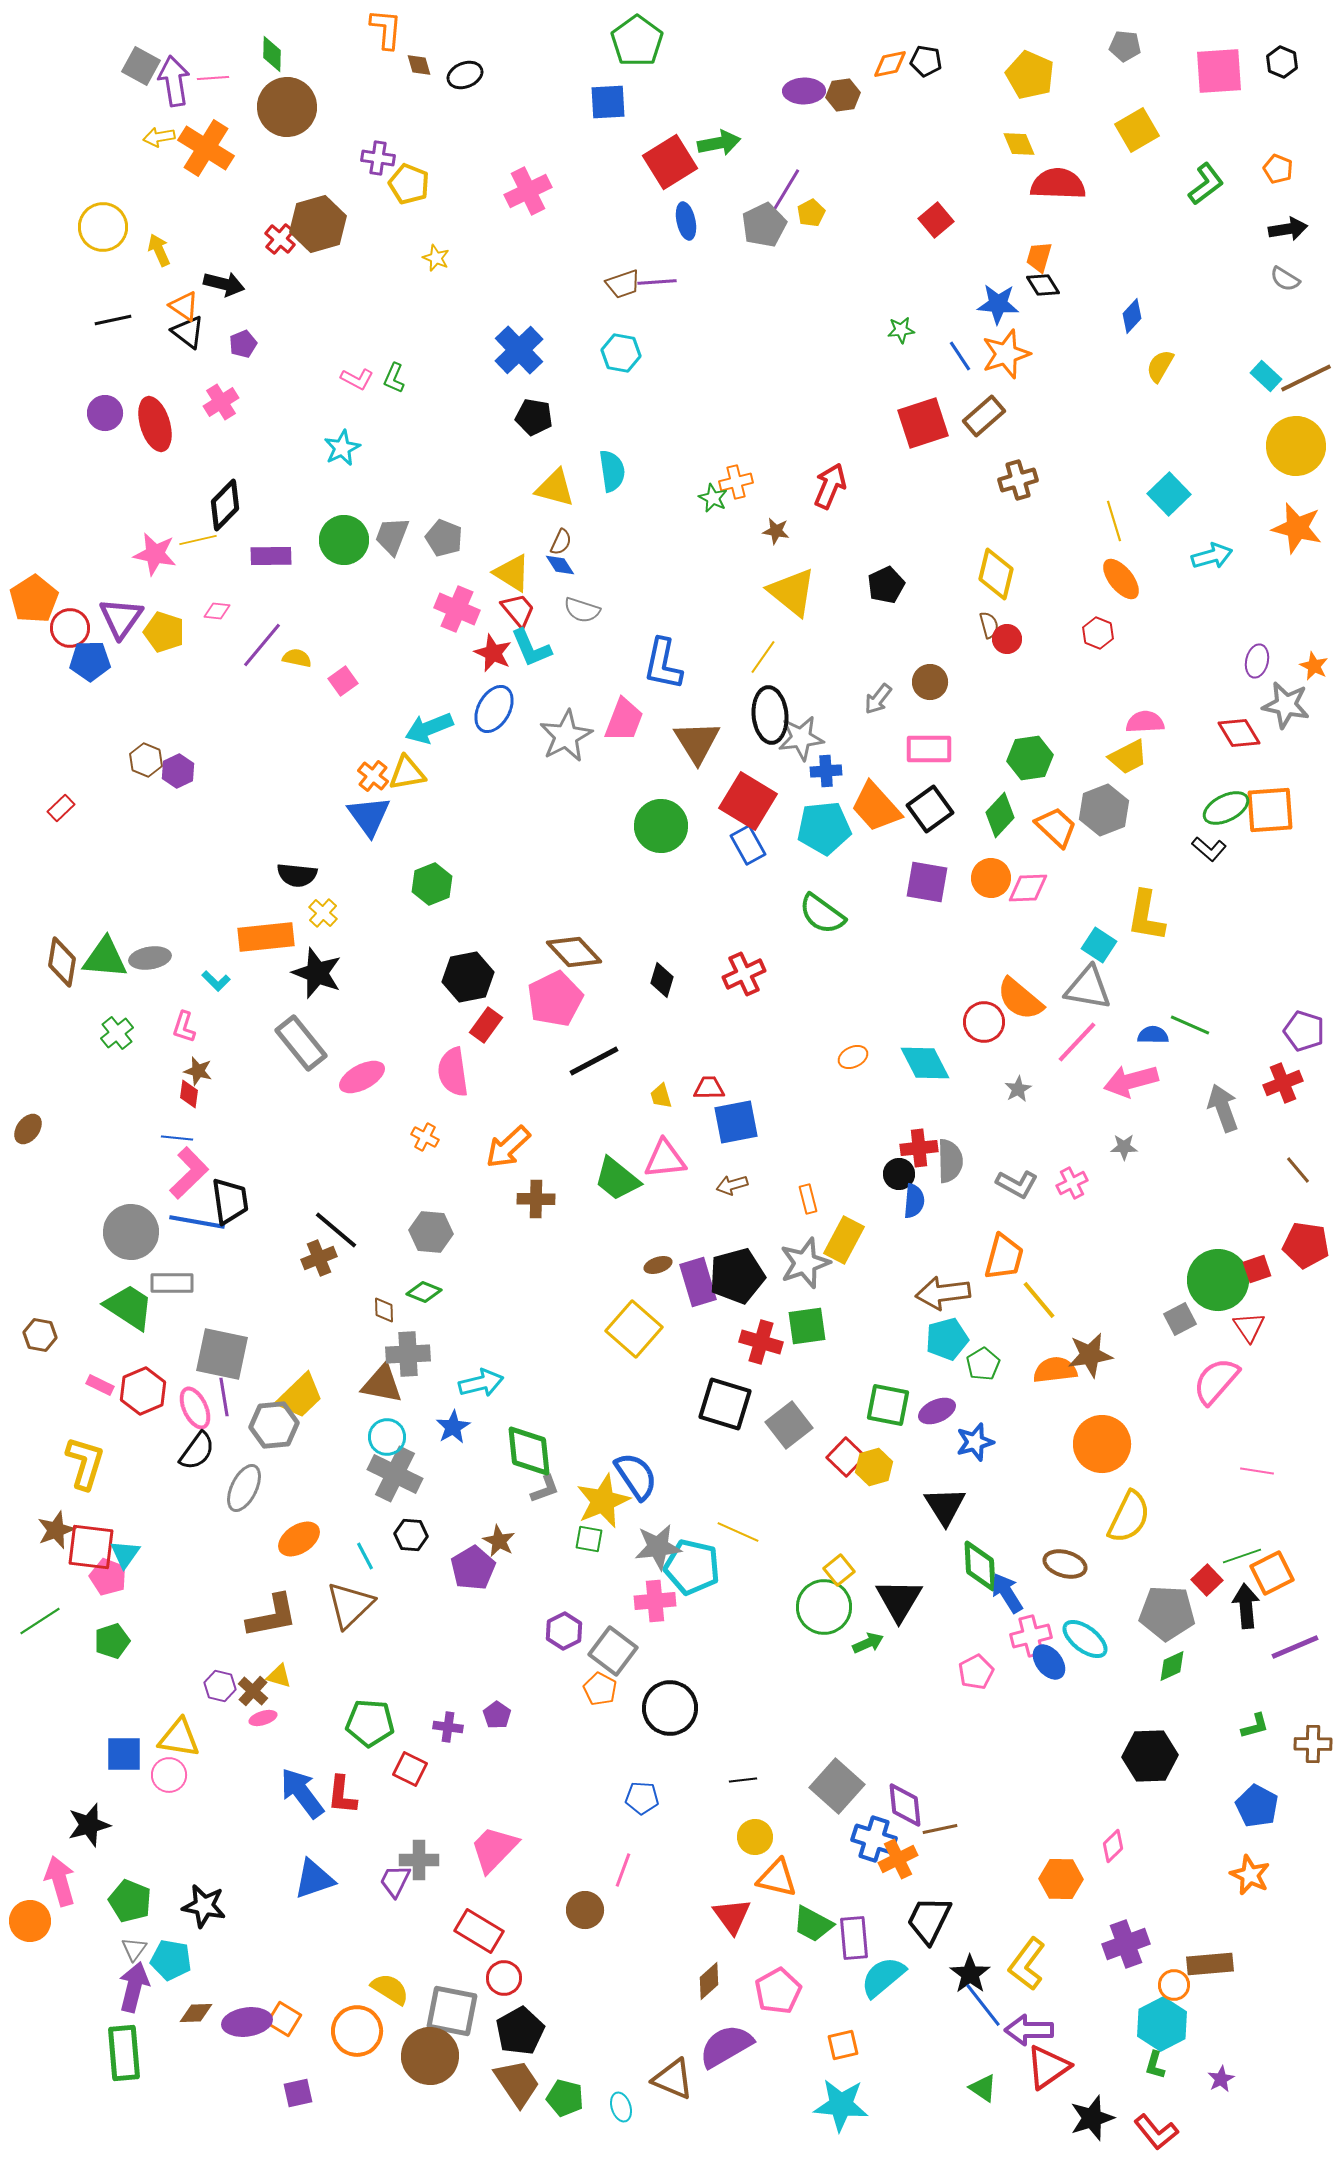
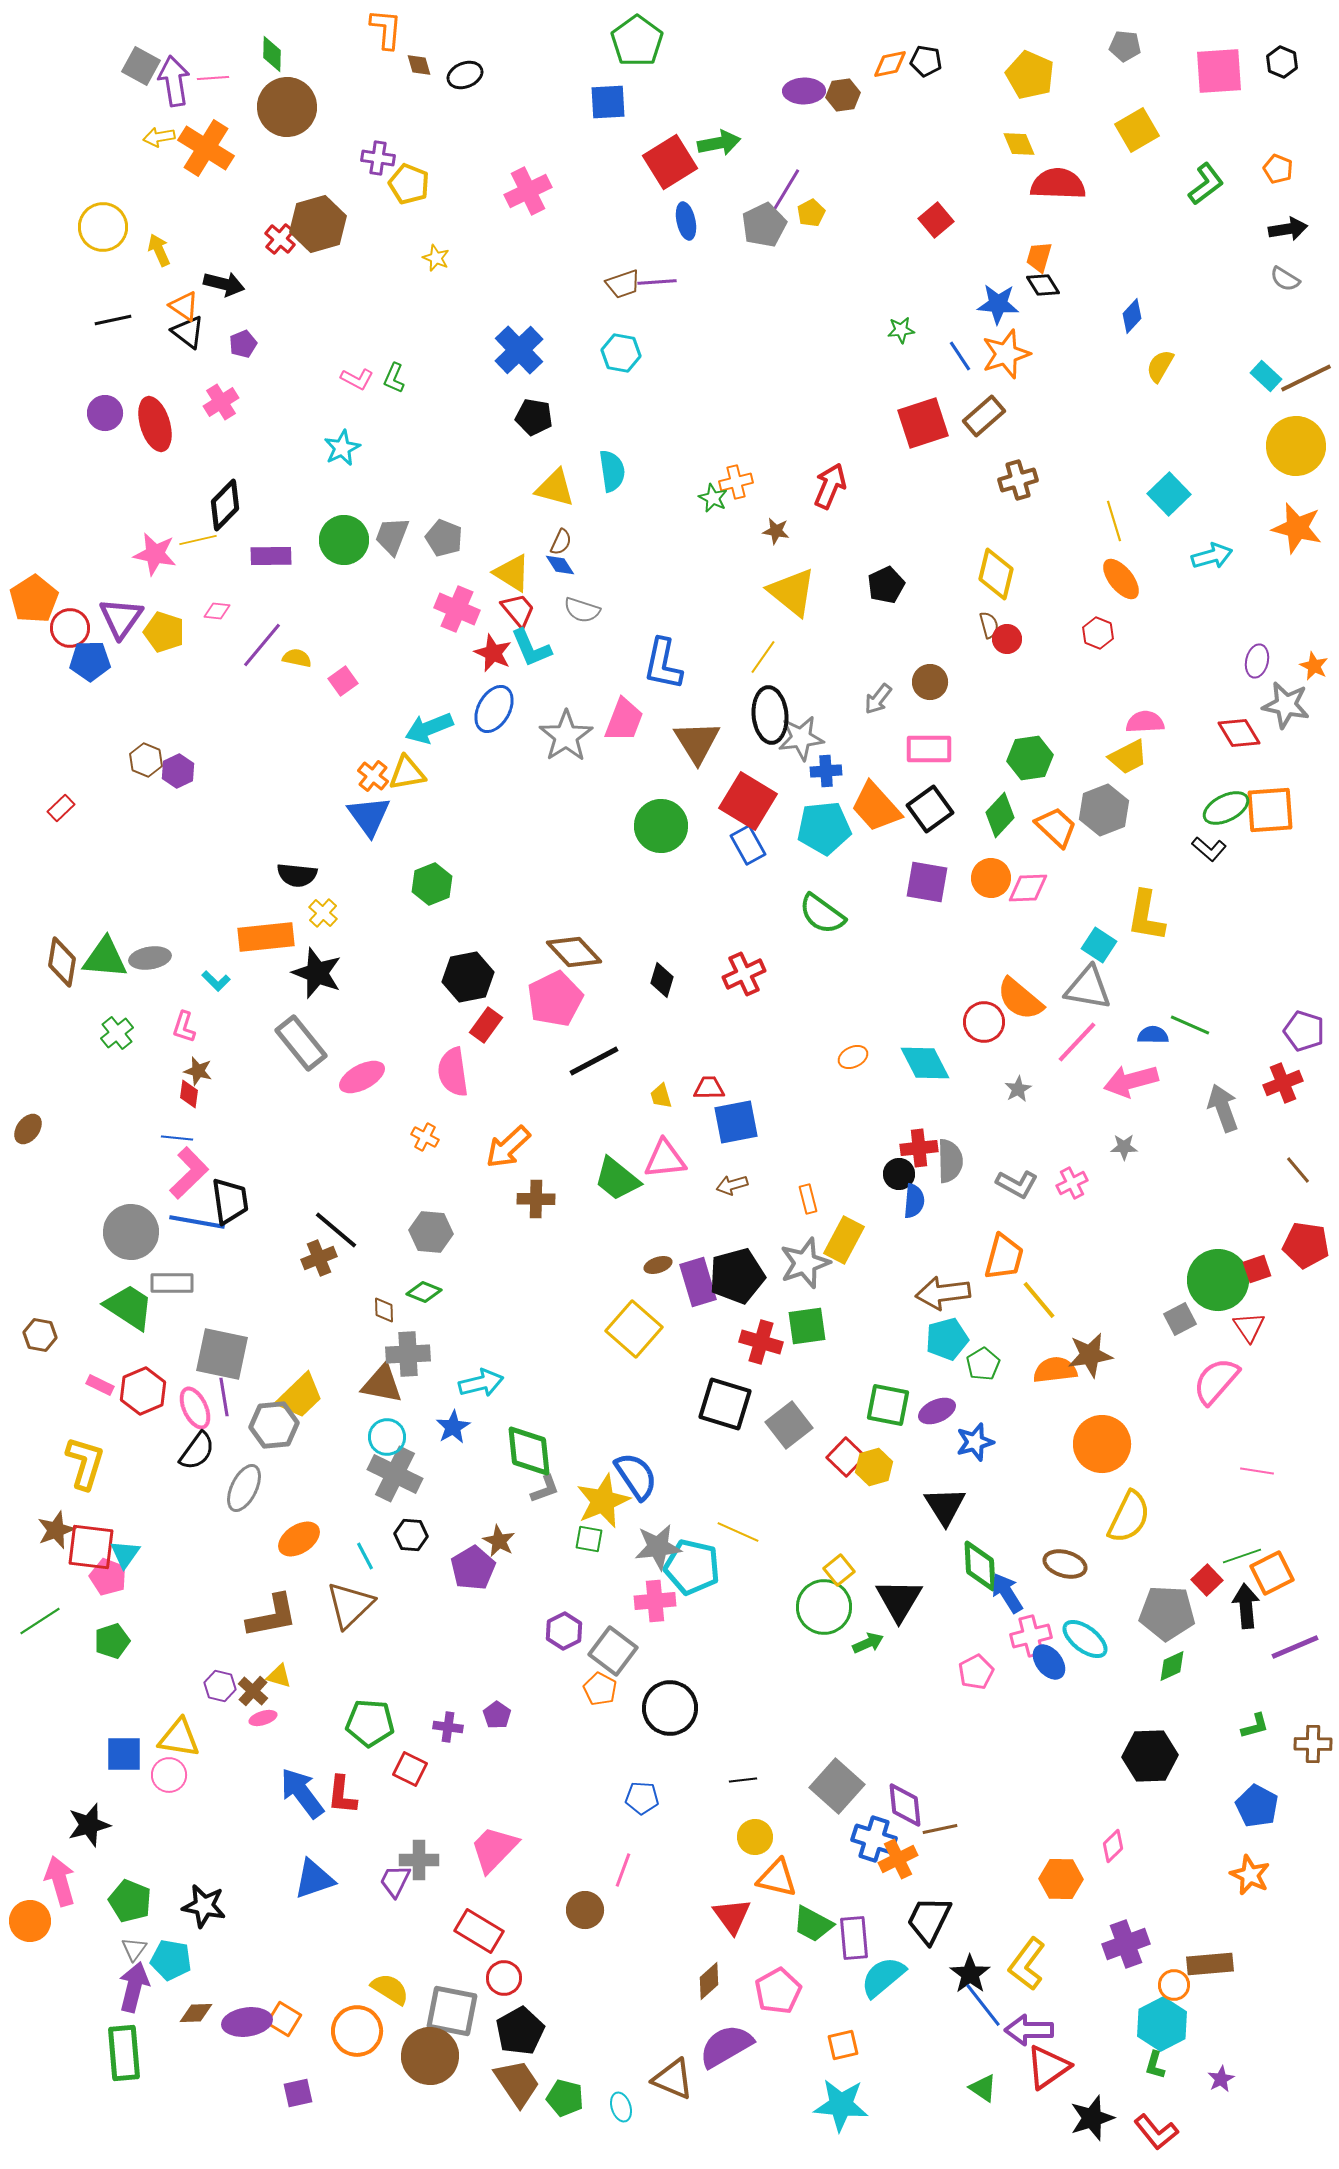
gray star at (566, 736): rotated 6 degrees counterclockwise
